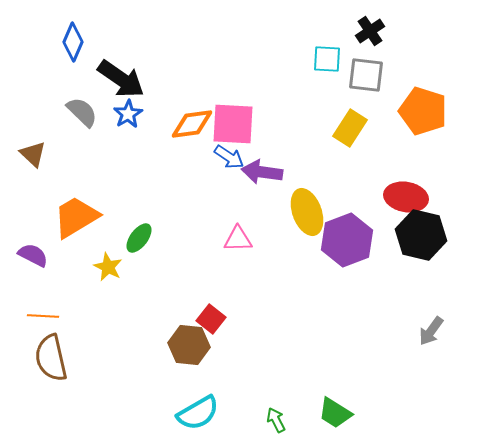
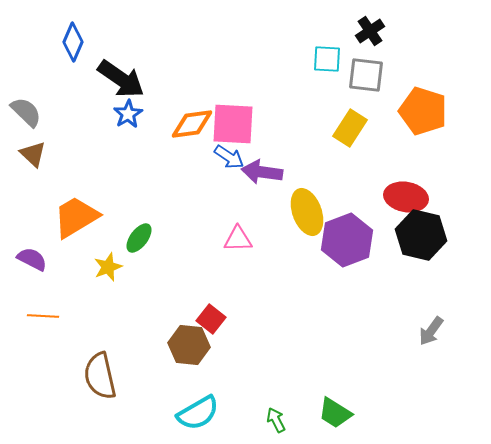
gray semicircle: moved 56 px left
purple semicircle: moved 1 px left, 4 px down
yellow star: rotated 24 degrees clockwise
brown semicircle: moved 49 px right, 18 px down
